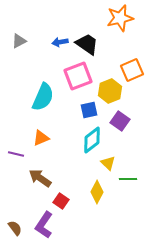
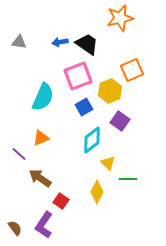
gray triangle: moved 1 px down; rotated 35 degrees clockwise
blue square: moved 5 px left, 3 px up; rotated 18 degrees counterclockwise
purple line: moved 3 px right; rotated 28 degrees clockwise
